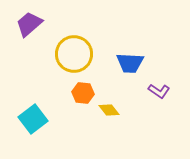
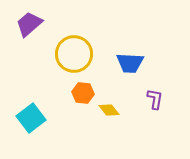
purple L-shape: moved 4 px left, 8 px down; rotated 115 degrees counterclockwise
cyan square: moved 2 px left, 1 px up
